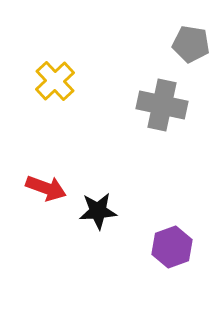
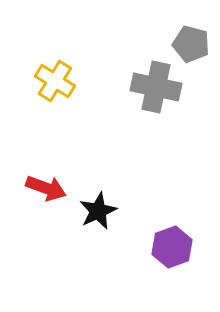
gray pentagon: rotated 6 degrees clockwise
yellow cross: rotated 15 degrees counterclockwise
gray cross: moved 6 px left, 18 px up
black star: rotated 21 degrees counterclockwise
